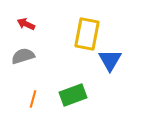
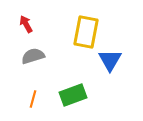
red arrow: rotated 36 degrees clockwise
yellow rectangle: moved 1 px left, 2 px up
gray semicircle: moved 10 px right
